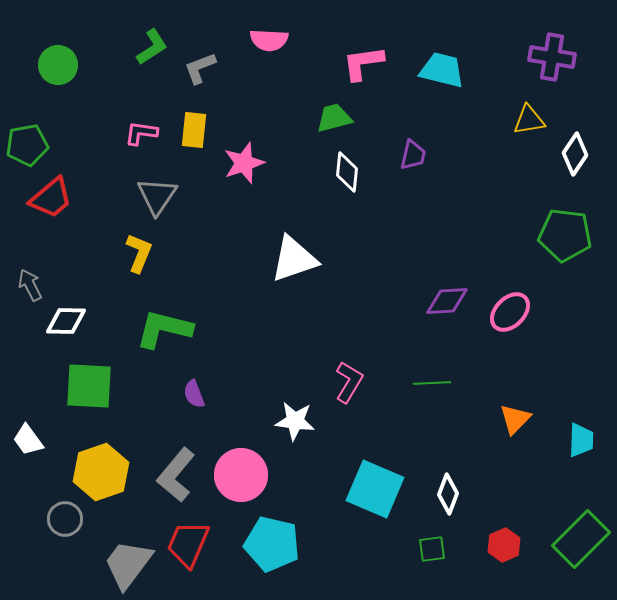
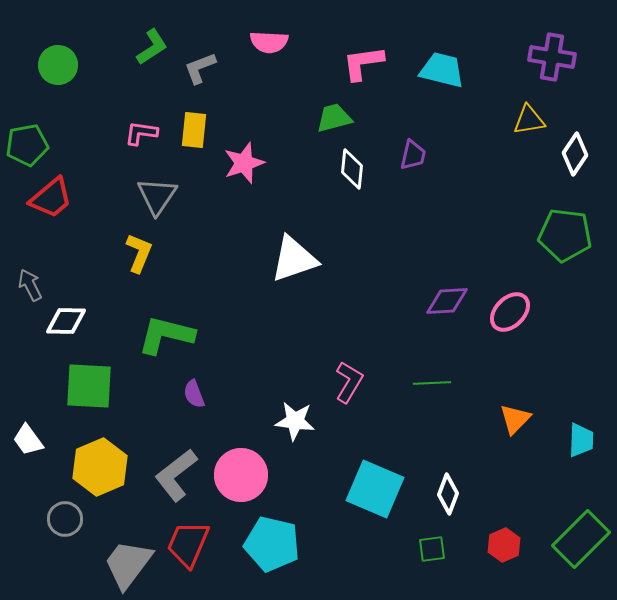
pink semicircle at (269, 40): moved 2 px down
white diamond at (347, 172): moved 5 px right, 3 px up
green L-shape at (164, 329): moved 2 px right, 6 px down
yellow hexagon at (101, 472): moved 1 px left, 5 px up; rotated 4 degrees counterclockwise
gray L-shape at (176, 475): rotated 12 degrees clockwise
